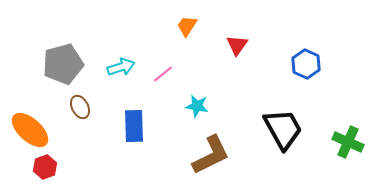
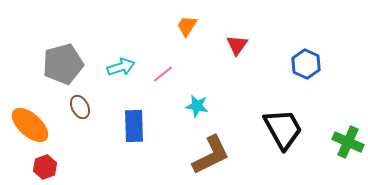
orange ellipse: moved 5 px up
